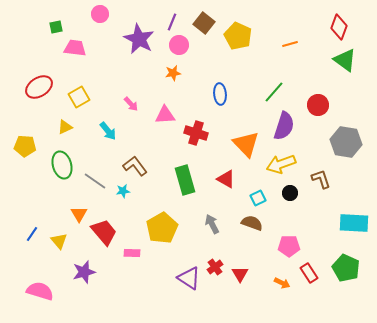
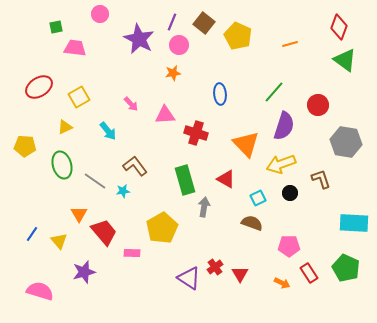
gray arrow at (212, 224): moved 8 px left, 17 px up; rotated 36 degrees clockwise
